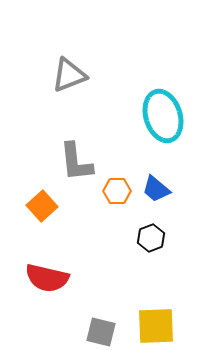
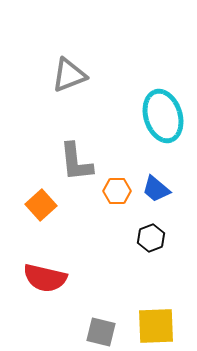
orange square: moved 1 px left, 1 px up
red semicircle: moved 2 px left
